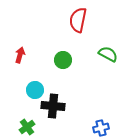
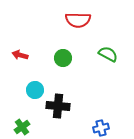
red semicircle: rotated 100 degrees counterclockwise
red arrow: rotated 91 degrees counterclockwise
green circle: moved 2 px up
black cross: moved 5 px right
green cross: moved 5 px left
